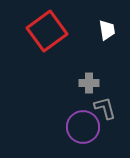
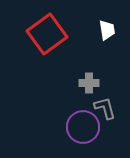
red square: moved 3 px down
